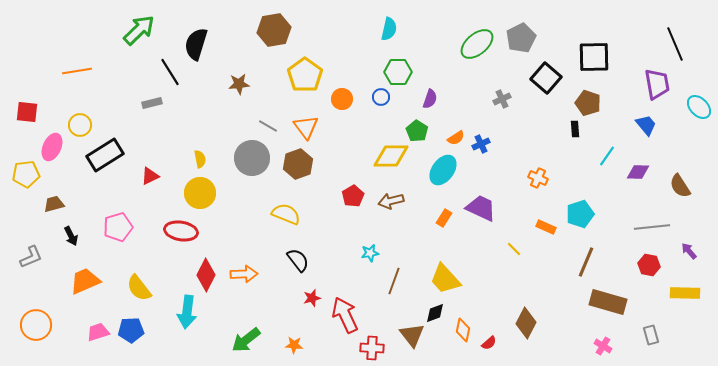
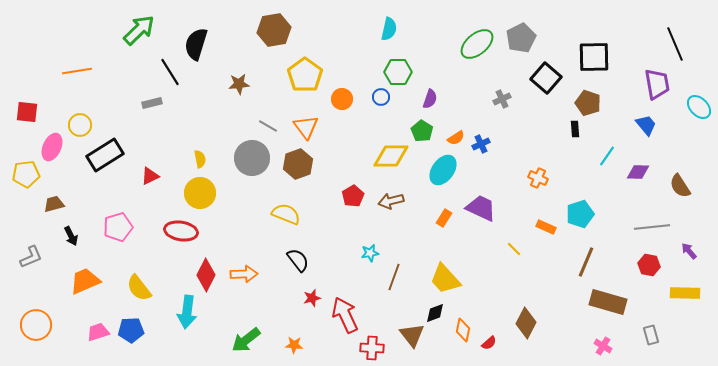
green pentagon at (417, 131): moved 5 px right
brown line at (394, 281): moved 4 px up
